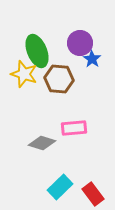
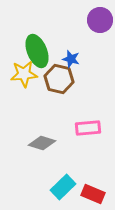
purple circle: moved 20 px right, 23 px up
blue star: moved 21 px left; rotated 18 degrees counterclockwise
yellow star: rotated 24 degrees counterclockwise
brown hexagon: rotated 8 degrees clockwise
pink rectangle: moved 14 px right
cyan rectangle: moved 3 px right
red rectangle: rotated 30 degrees counterclockwise
